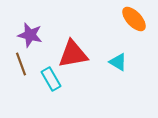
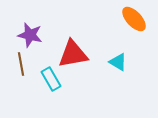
brown line: rotated 10 degrees clockwise
